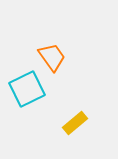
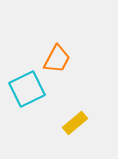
orange trapezoid: moved 5 px right, 2 px down; rotated 64 degrees clockwise
